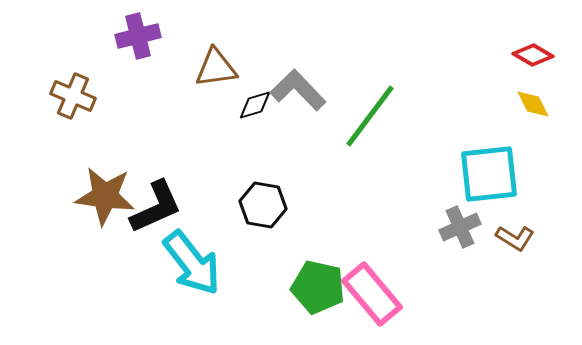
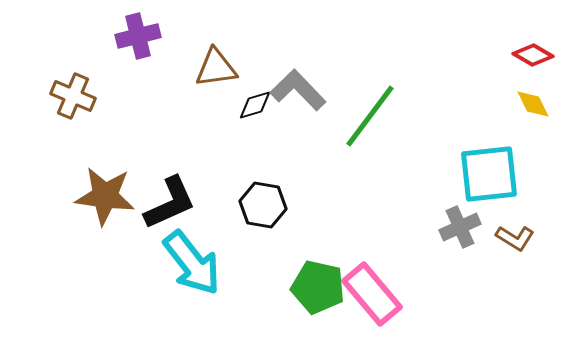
black L-shape: moved 14 px right, 4 px up
